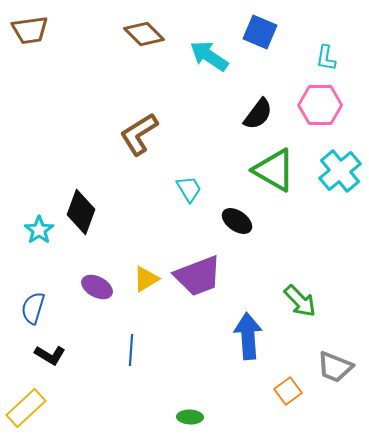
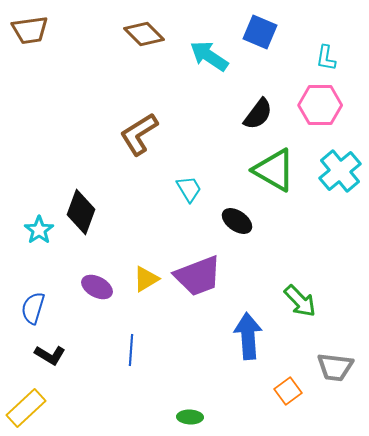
gray trapezoid: rotated 15 degrees counterclockwise
